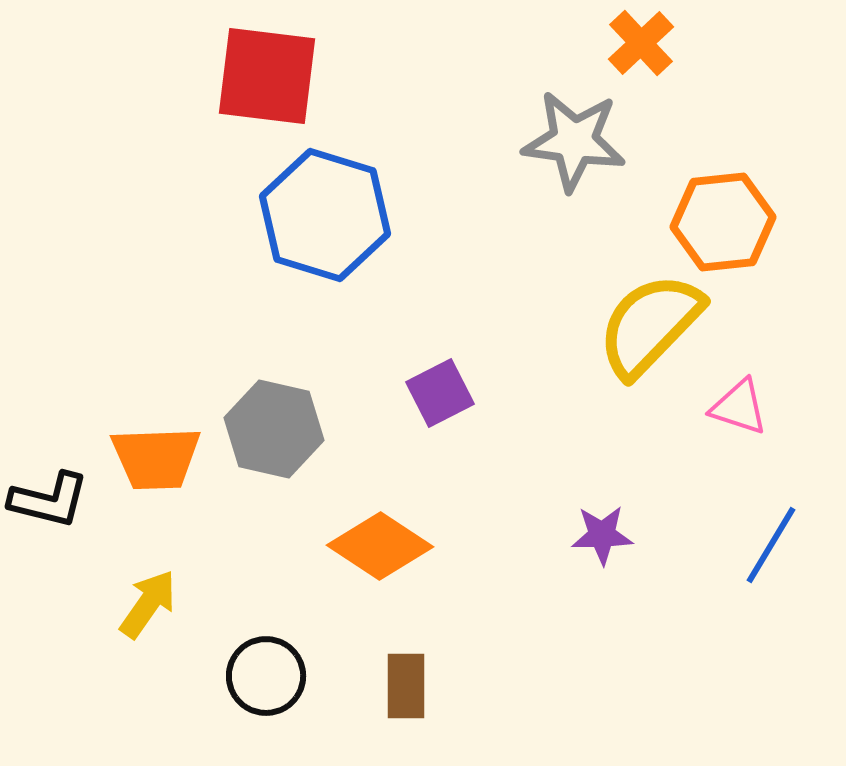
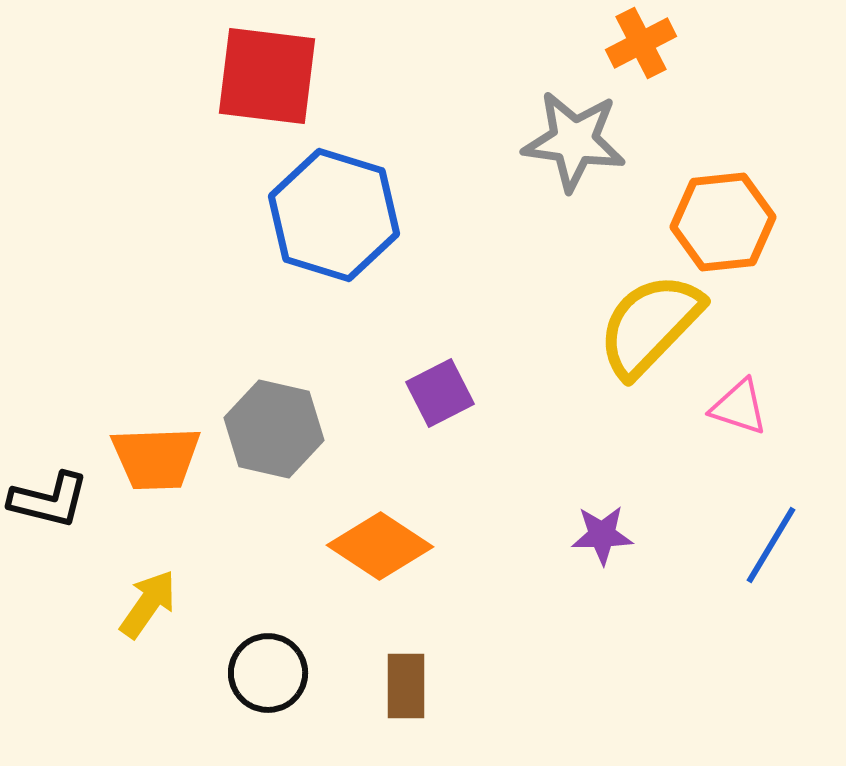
orange cross: rotated 16 degrees clockwise
blue hexagon: moved 9 px right
black circle: moved 2 px right, 3 px up
